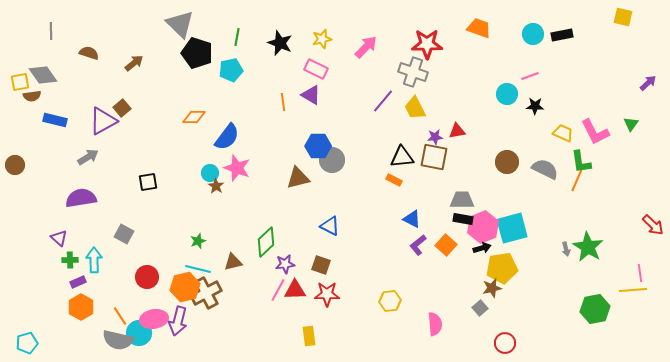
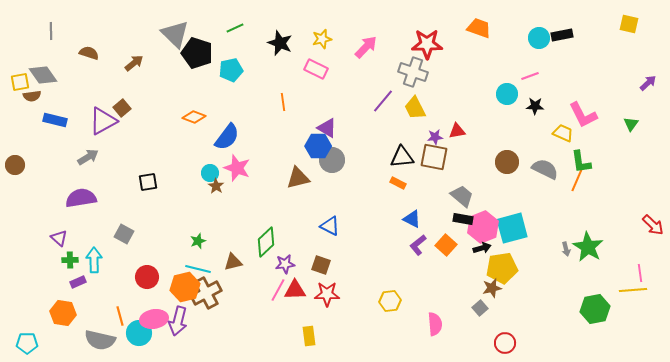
yellow square at (623, 17): moved 6 px right, 7 px down
gray triangle at (180, 24): moved 5 px left, 10 px down
cyan circle at (533, 34): moved 6 px right, 4 px down
green line at (237, 37): moved 2 px left, 9 px up; rotated 54 degrees clockwise
purple triangle at (311, 95): moved 16 px right, 33 px down
orange diamond at (194, 117): rotated 20 degrees clockwise
pink L-shape at (595, 132): moved 12 px left, 17 px up
orange rectangle at (394, 180): moved 4 px right, 3 px down
gray trapezoid at (462, 200): moved 4 px up; rotated 40 degrees clockwise
orange hexagon at (81, 307): moved 18 px left, 6 px down; rotated 20 degrees counterclockwise
orange line at (120, 316): rotated 18 degrees clockwise
gray semicircle at (118, 340): moved 18 px left
cyan pentagon at (27, 343): rotated 15 degrees clockwise
